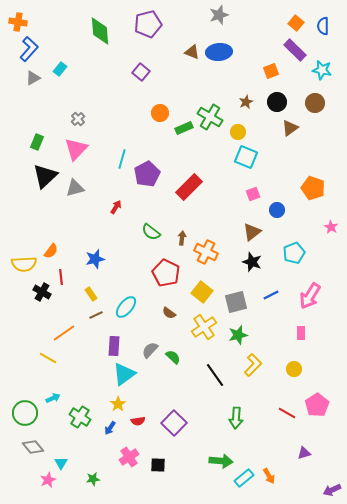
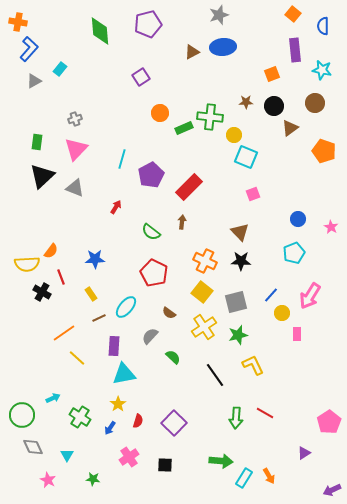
orange square at (296, 23): moved 3 px left, 9 px up
purple rectangle at (295, 50): rotated 40 degrees clockwise
brown triangle at (192, 52): rotated 49 degrees counterclockwise
blue ellipse at (219, 52): moved 4 px right, 5 px up
orange square at (271, 71): moved 1 px right, 3 px down
purple square at (141, 72): moved 5 px down; rotated 18 degrees clockwise
gray triangle at (33, 78): moved 1 px right, 3 px down
brown star at (246, 102): rotated 24 degrees clockwise
black circle at (277, 102): moved 3 px left, 4 px down
green cross at (210, 117): rotated 25 degrees counterclockwise
gray cross at (78, 119): moved 3 px left; rotated 24 degrees clockwise
yellow circle at (238, 132): moved 4 px left, 3 px down
green rectangle at (37, 142): rotated 14 degrees counterclockwise
purple pentagon at (147, 174): moved 4 px right, 1 px down
black triangle at (45, 176): moved 3 px left
gray triangle at (75, 188): rotated 36 degrees clockwise
orange pentagon at (313, 188): moved 11 px right, 37 px up
blue circle at (277, 210): moved 21 px right, 9 px down
brown triangle at (252, 232): moved 12 px left; rotated 36 degrees counterclockwise
brown arrow at (182, 238): moved 16 px up
orange cross at (206, 252): moved 1 px left, 9 px down
blue star at (95, 259): rotated 12 degrees clockwise
black star at (252, 262): moved 11 px left, 1 px up; rotated 18 degrees counterclockwise
yellow semicircle at (24, 264): moved 3 px right
red pentagon at (166, 273): moved 12 px left
red line at (61, 277): rotated 14 degrees counterclockwise
blue line at (271, 295): rotated 21 degrees counterclockwise
brown line at (96, 315): moved 3 px right, 3 px down
pink rectangle at (301, 333): moved 4 px left, 1 px down
gray semicircle at (150, 350): moved 14 px up
yellow line at (48, 358): moved 29 px right; rotated 12 degrees clockwise
yellow L-shape at (253, 365): rotated 70 degrees counterclockwise
yellow circle at (294, 369): moved 12 px left, 56 px up
cyan triangle at (124, 374): rotated 25 degrees clockwise
pink pentagon at (317, 405): moved 12 px right, 17 px down
green circle at (25, 413): moved 3 px left, 2 px down
red line at (287, 413): moved 22 px left
red semicircle at (138, 421): rotated 64 degrees counterclockwise
gray diamond at (33, 447): rotated 15 degrees clockwise
purple triangle at (304, 453): rotated 16 degrees counterclockwise
cyan triangle at (61, 463): moved 6 px right, 8 px up
black square at (158, 465): moved 7 px right
cyan rectangle at (244, 478): rotated 18 degrees counterclockwise
green star at (93, 479): rotated 16 degrees clockwise
pink star at (48, 480): rotated 21 degrees counterclockwise
